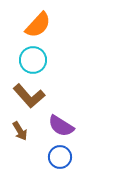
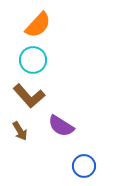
blue circle: moved 24 px right, 9 px down
